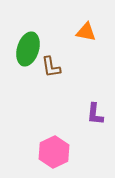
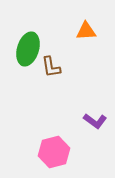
orange triangle: moved 1 px up; rotated 15 degrees counterclockwise
purple L-shape: moved 7 px down; rotated 60 degrees counterclockwise
pink hexagon: rotated 12 degrees clockwise
